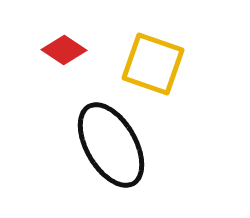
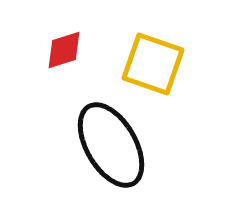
red diamond: rotated 51 degrees counterclockwise
